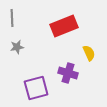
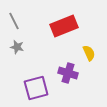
gray line: moved 2 px right, 3 px down; rotated 24 degrees counterclockwise
gray star: rotated 24 degrees clockwise
